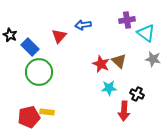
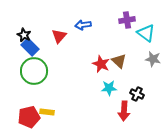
black star: moved 14 px right
green circle: moved 5 px left, 1 px up
